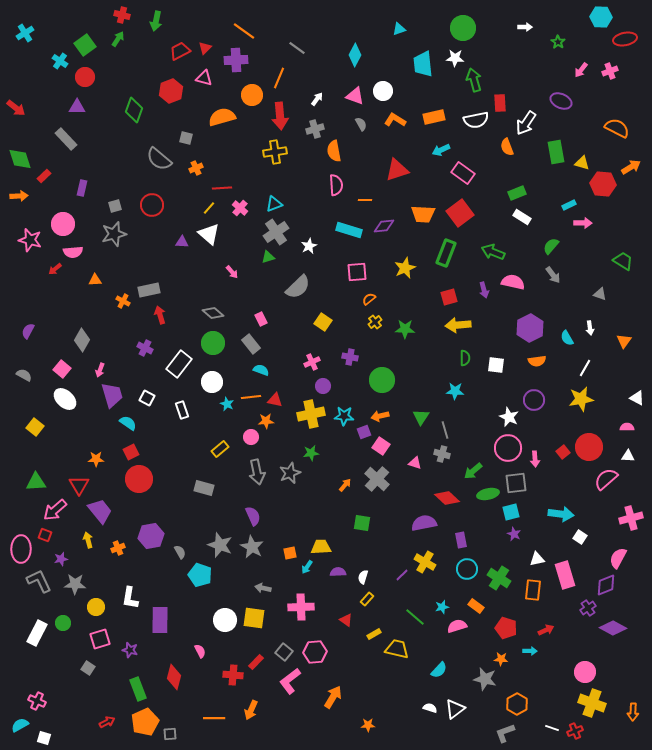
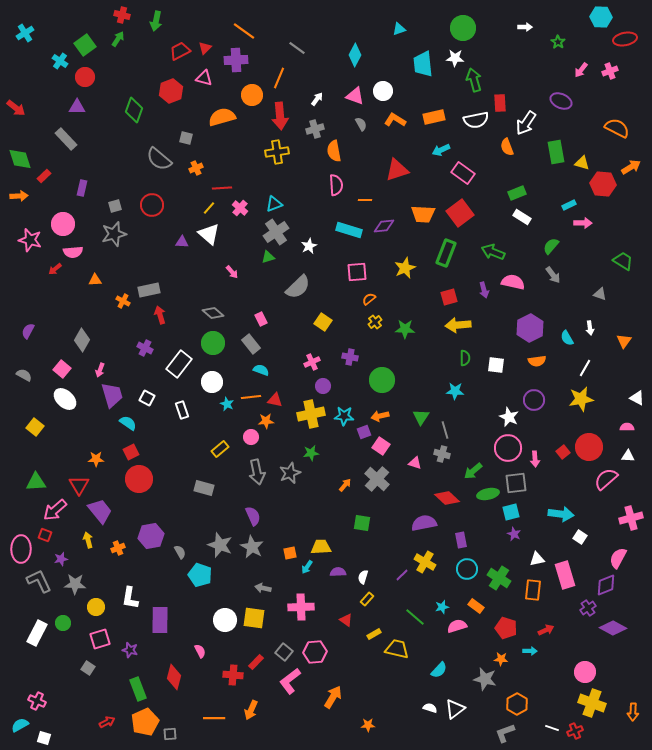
yellow cross at (275, 152): moved 2 px right
